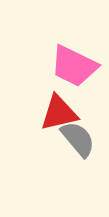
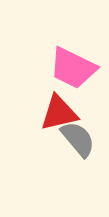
pink trapezoid: moved 1 px left, 2 px down
